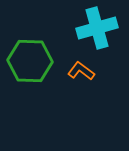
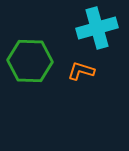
orange L-shape: rotated 20 degrees counterclockwise
